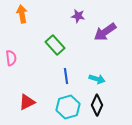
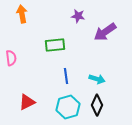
green rectangle: rotated 54 degrees counterclockwise
